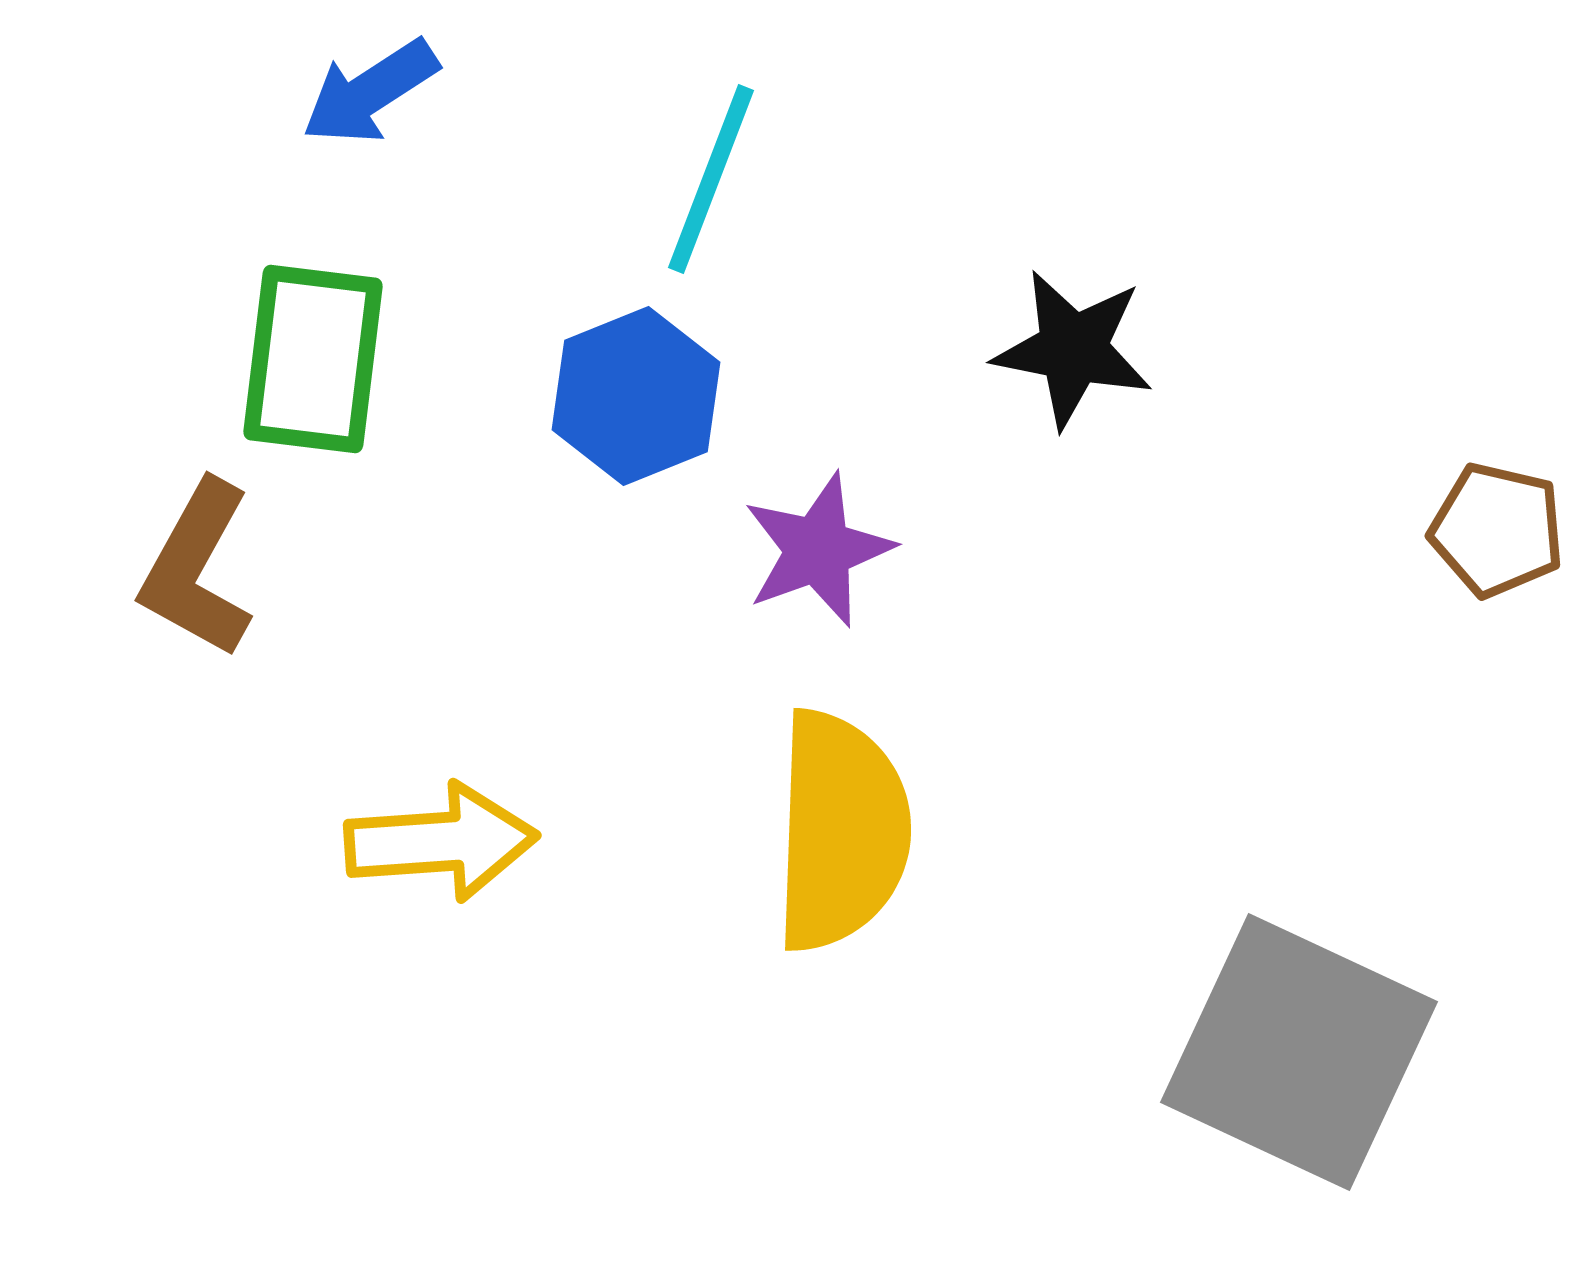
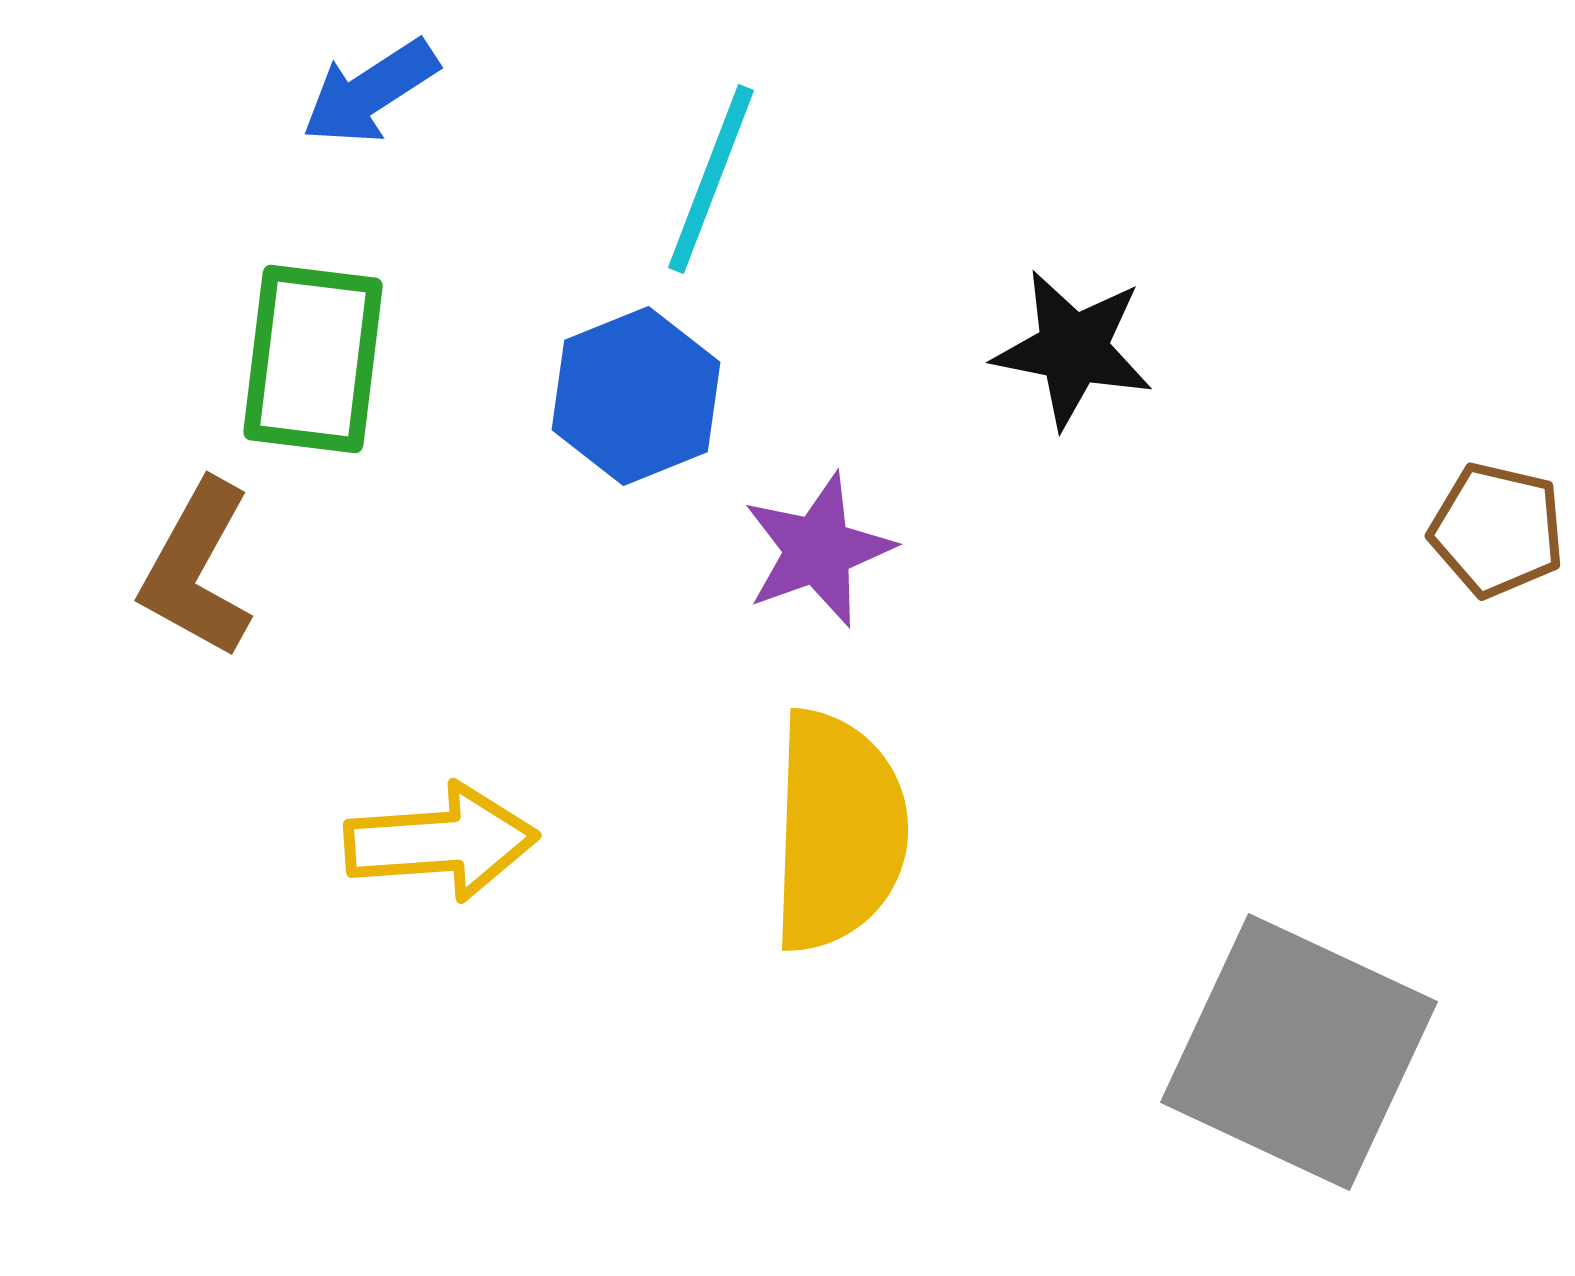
yellow semicircle: moved 3 px left
